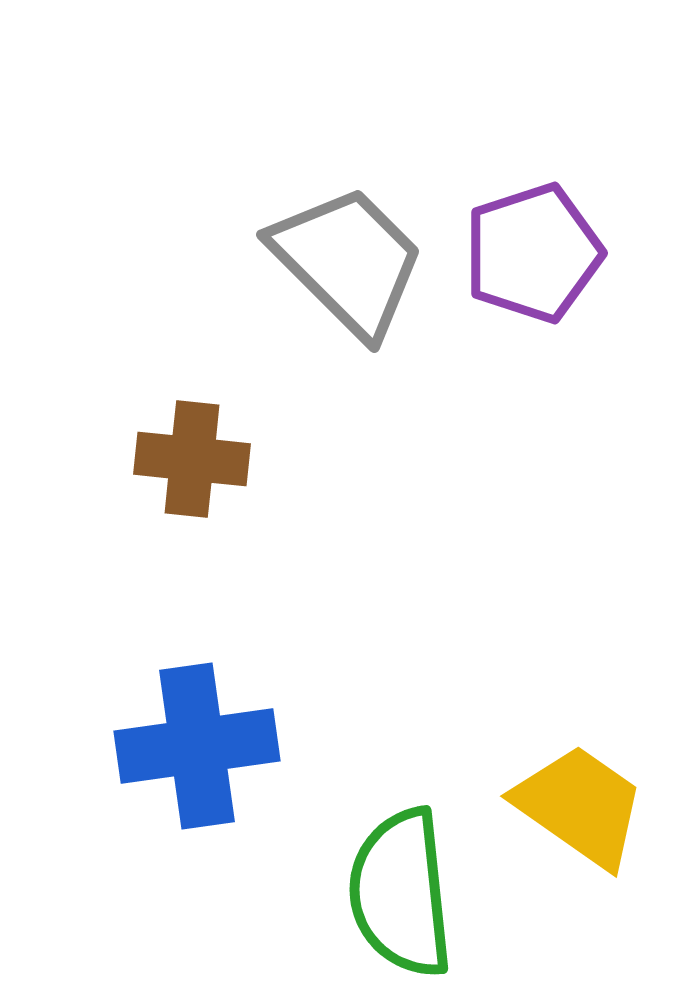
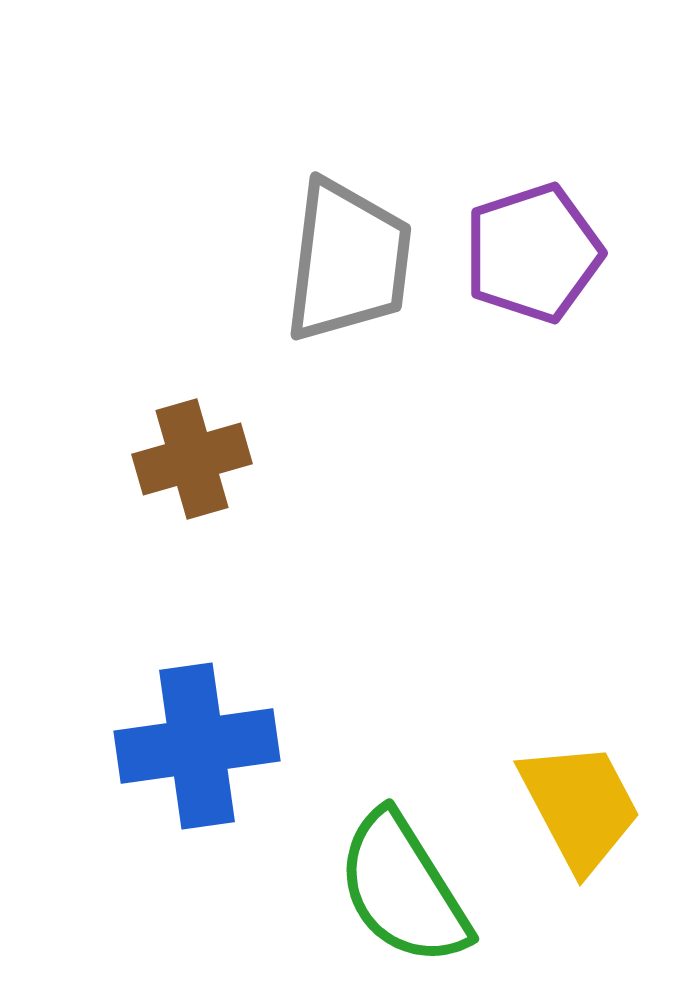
gray trapezoid: rotated 52 degrees clockwise
brown cross: rotated 22 degrees counterclockwise
yellow trapezoid: rotated 27 degrees clockwise
green semicircle: moved 2 px right, 4 px up; rotated 26 degrees counterclockwise
